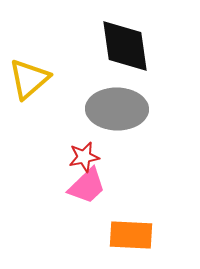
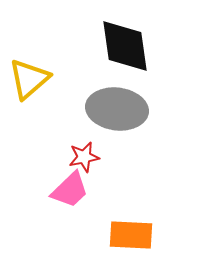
gray ellipse: rotated 6 degrees clockwise
pink trapezoid: moved 17 px left, 4 px down
